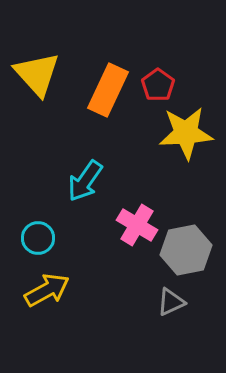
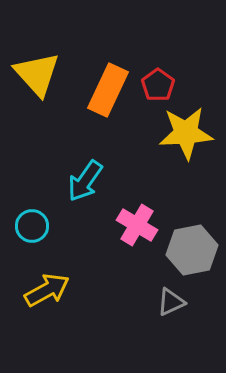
cyan circle: moved 6 px left, 12 px up
gray hexagon: moved 6 px right
